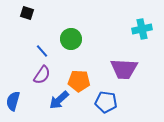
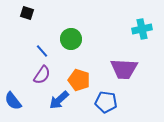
orange pentagon: moved 1 px up; rotated 15 degrees clockwise
blue semicircle: rotated 54 degrees counterclockwise
